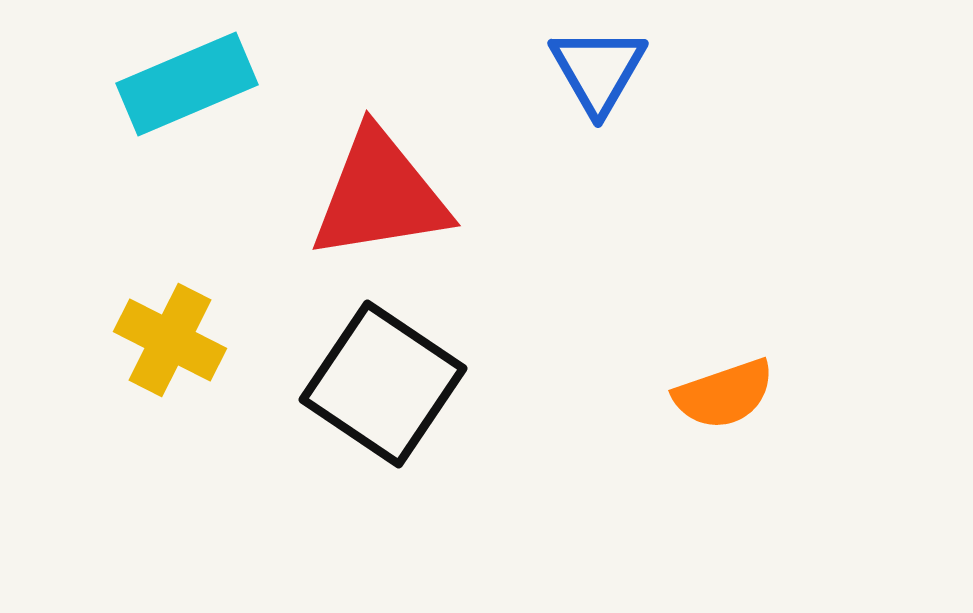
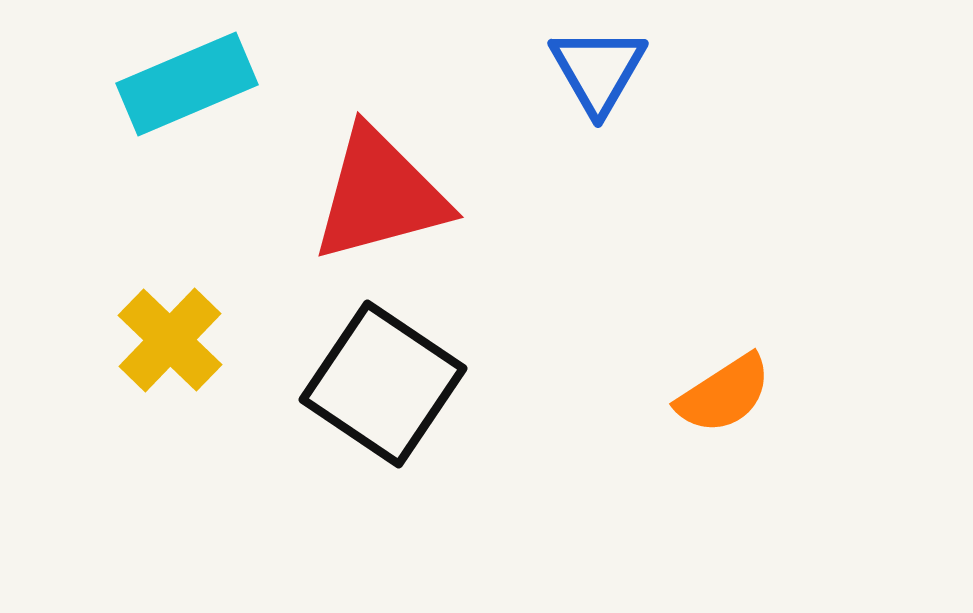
red triangle: rotated 6 degrees counterclockwise
yellow cross: rotated 17 degrees clockwise
orange semicircle: rotated 14 degrees counterclockwise
